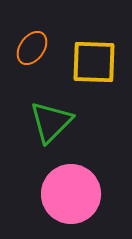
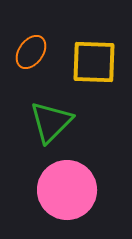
orange ellipse: moved 1 px left, 4 px down
pink circle: moved 4 px left, 4 px up
